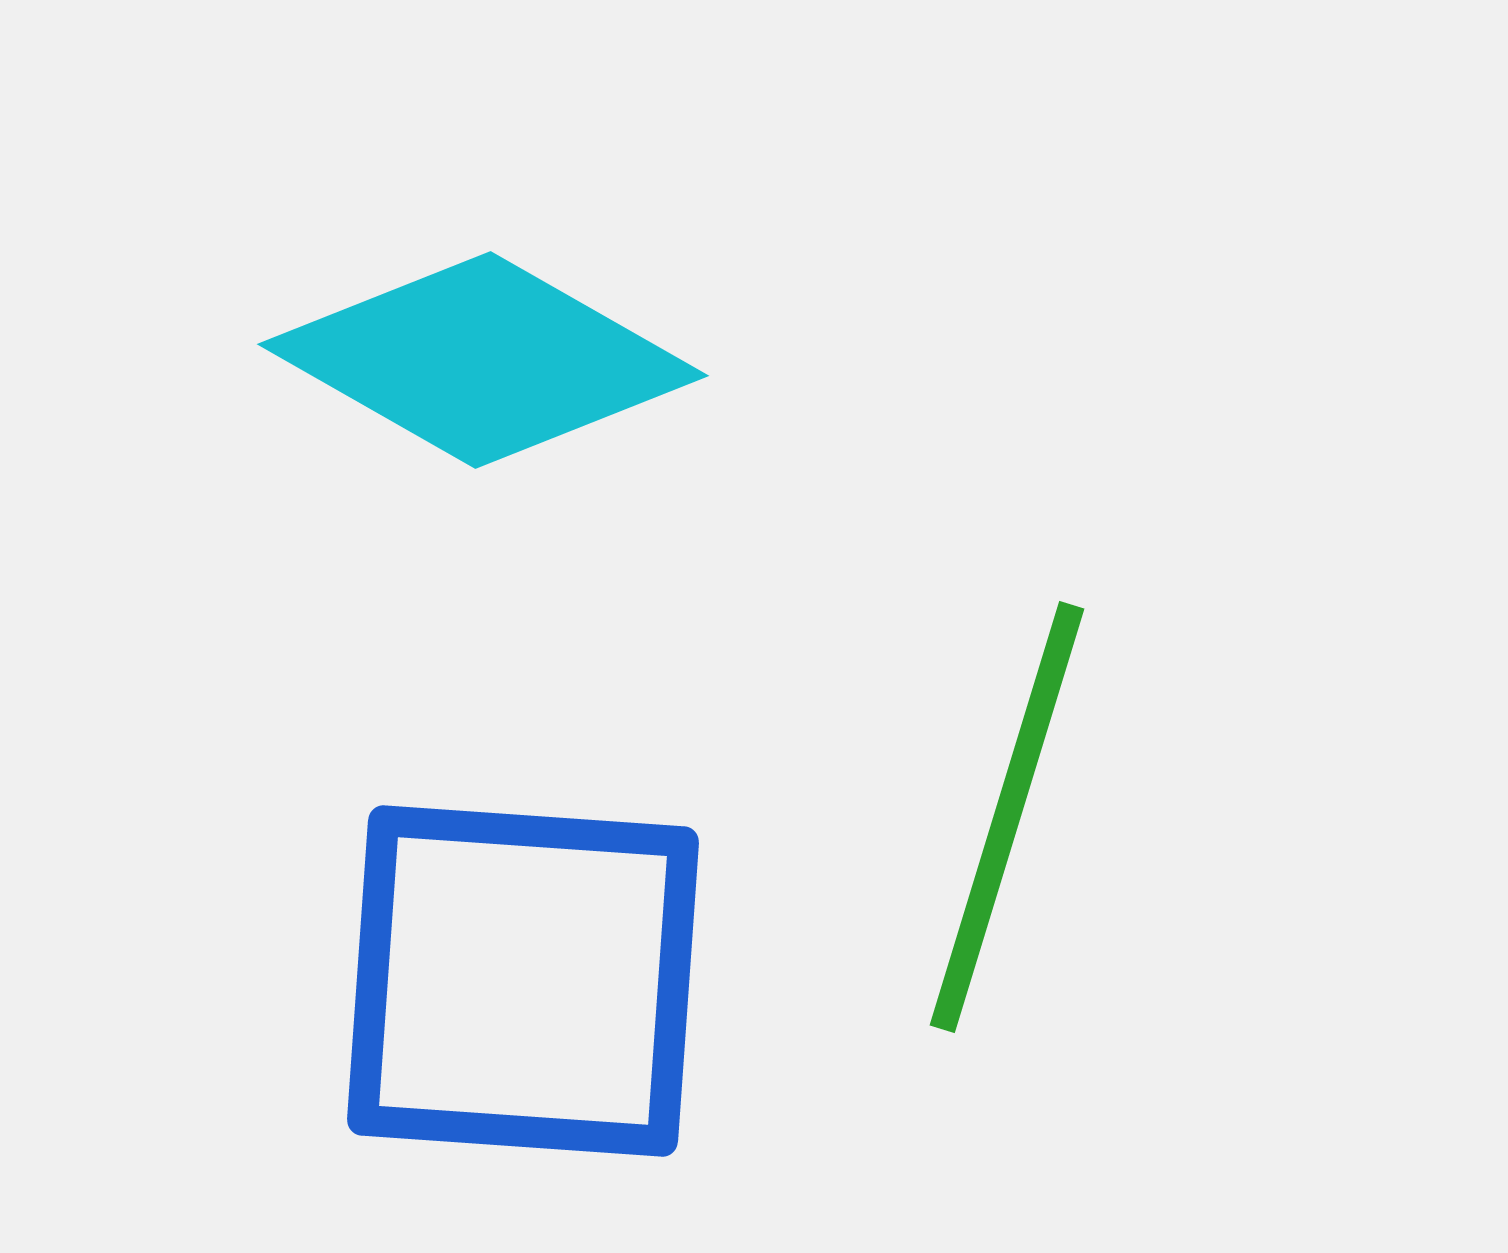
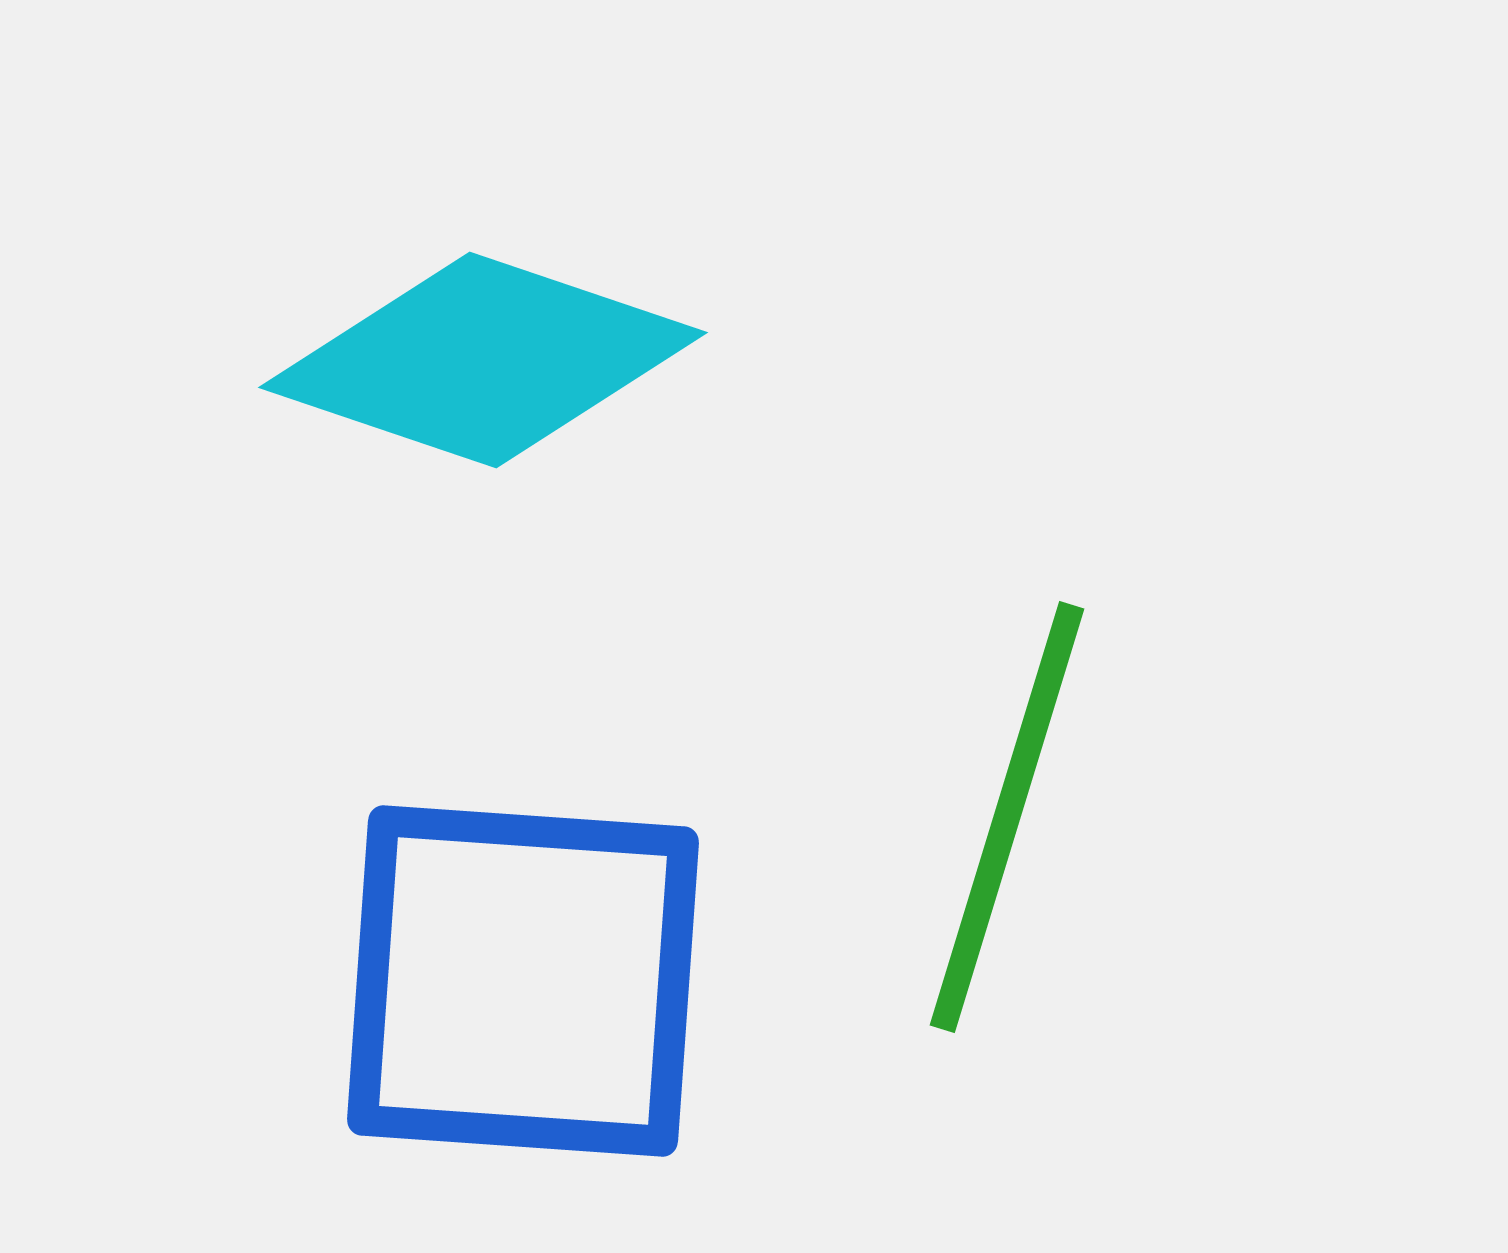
cyan diamond: rotated 11 degrees counterclockwise
